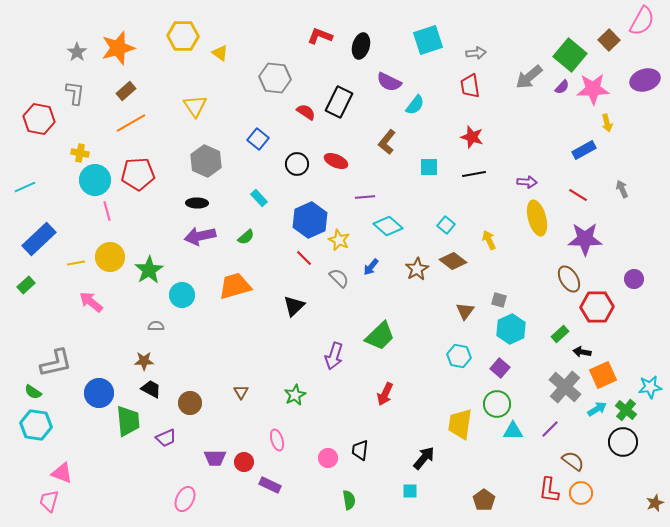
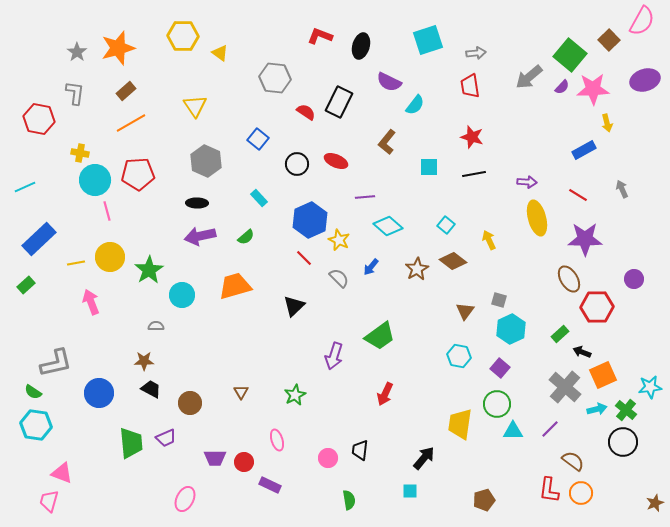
pink arrow at (91, 302): rotated 30 degrees clockwise
green trapezoid at (380, 336): rotated 8 degrees clockwise
black arrow at (582, 352): rotated 12 degrees clockwise
cyan arrow at (597, 409): rotated 18 degrees clockwise
green trapezoid at (128, 421): moved 3 px right, 22 px down
brown pentagon at (484, 500): rotated 20 degrees clockwise
